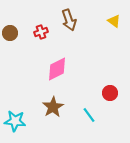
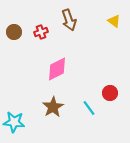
brown circle: moved 4 px right, 1 px up
cyan line: moved 7 px up
cyan star: moved 1 px left, 1 px down
